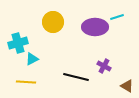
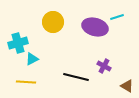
purple ellipse: rotated 15 degrees clockwise
